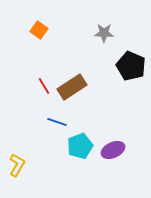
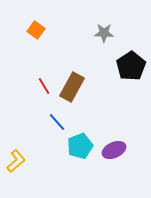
orange square: moved 3 px left
black pentagon: rotated 16 degrees clockwise
brown rectangle: rotated 28 degrees counterclockwise
blue line: rotated 30 degrees clockwise
purple ellipse: moved 1 px right
yellow L-shape: moved 1 px left, 4 px up; rotated 20 degrees clockwise
